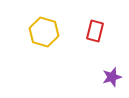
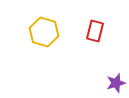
purple star: moved 4 px right, 6 px down
